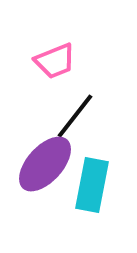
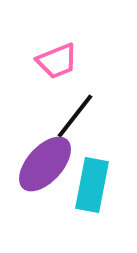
pink trapezoid: moved 2 px right
